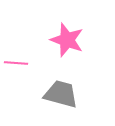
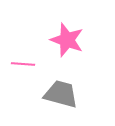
pink line: moved 7 px right, 1 px down
